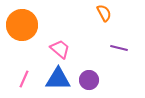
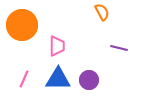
orange semicircle: moved 2 px left, 1 px up
pink trapezoid: moved 3 px left, 3 px up; rotated 50 degrees clockwise
